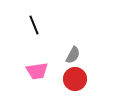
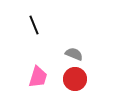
gray semicircle: moved 1 px right, 1 px up; rotated 96 degrees counterclockwise
pink trapezoid: moved 1 px right, 6 px down; rotated 65 degrees counterclockwise
